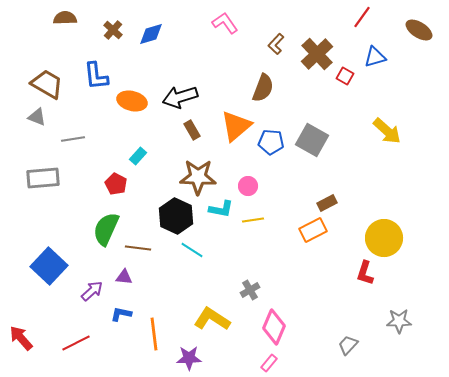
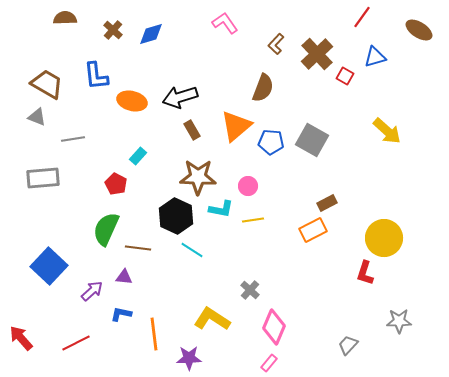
gray cross at (250, 290): rotated 18 degrees counterclockwise
